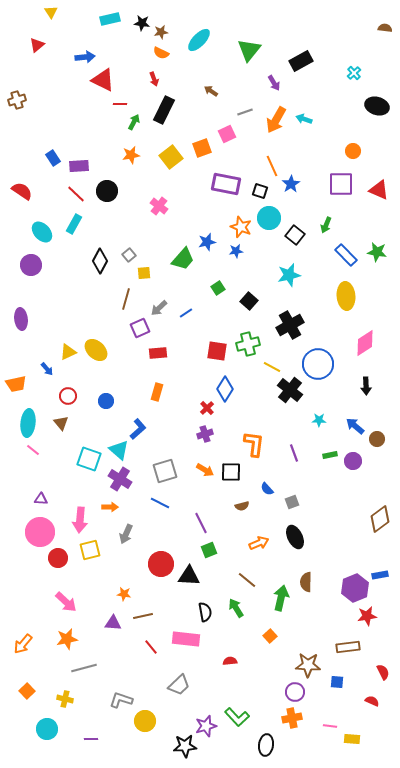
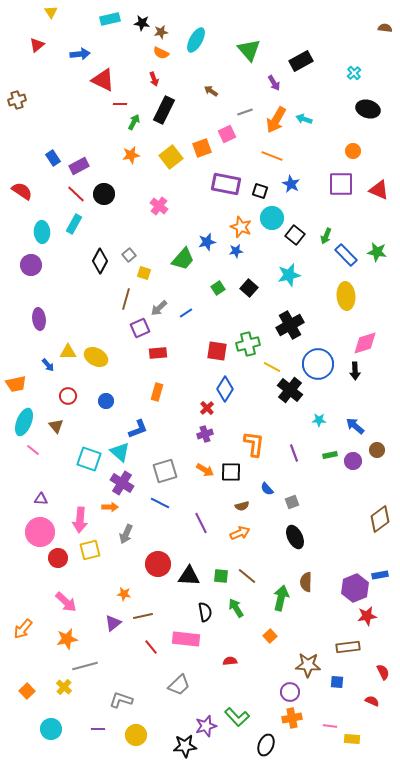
cyan ellipse at (199, 40): moved 3 px left; rotated 15 degrees counterclockwise
green triangle at (249, 50): rotated 20 degrees counterclockwise
blue arrow at (85, 57): moved 5 px left, 3 px up
black ellipse at (377, 106): moved 9 px left, 3 px down
purple rectangle at (79, 166): rotated 24 degrees counterclockwise
orange line at (272, 166): moved 10 px up; rotated 45 degrees counterclockwise
blue star at (291, 184): rotated 12 degrees counterclockwise
black circle at (107, 191): moved 3 px left, 3 px down
cyan circle at (269, 218): moved 3 px right
green arrow at (326, 225): moved 11 px down
cyan ellipse at (42, 232): rotated 40 degrees clockwise
yellow square at (144, 273): rotated 24 degrees clockwise
black square at (249, 301): moved 13 px up
purple ellipse at (21, 319): moved 18 px right
pink diamond at (365, 343): rotated 16 degrees clockwise
yellow ellipse at (96, 350): moved 7 px down; rotated 15 degrees counterclockwise
yellow triangle at (68, 352): rotated 24 degrees clockwise
blue arrow at (47, 369): moved 1 px right, 4 px up
black arrow at (366, 386): moved 11 px left, 15 px up
cyan ellipse at (28, 423): moved 4 px left, 1 px up; rotated 16 degrees clockwise
brown triangle at (61, 423): moved 5 px left, 3 px down
blue L-shape at (138, 429): rotated 20 degrees clockwise
brown circle at (377, 439): moved 11 px down
cyan triangle at (119, 450): moved 1 px right, 2 px down
purple cross at (120, 479): moved 2 px right, 4 px down
orange arrow at (259, 543): moved 19 px left, 10 px up
green square at (209, 550): moved 12 px right, 26 px down; rotated 28 degrees clockwise
red circle at (161, 564): moved 3 px left
brown line at (247, 580): moved 4 px up
purple triangle at (113, 623): rotated 42 degrees counterclockwise
orange arrow at (23, 644): moved 15 px up
gray line at (84, 668): moved 1 px right, 2 px up
purple circle at (295, 692): moved 5 px left
yellow cross at (65, 699): moved 1 px left, 12 px up; rotated 28 degrees clockwise
yellow circle at (145, 721): moved 9 px left, 14 px down
cyan circle at (47, 729): moved 4 px right
purple line at (91, 739): moved 7 px right, 10 px up
black ellipse at (266, 745): rotated 15 degrees clockwise
